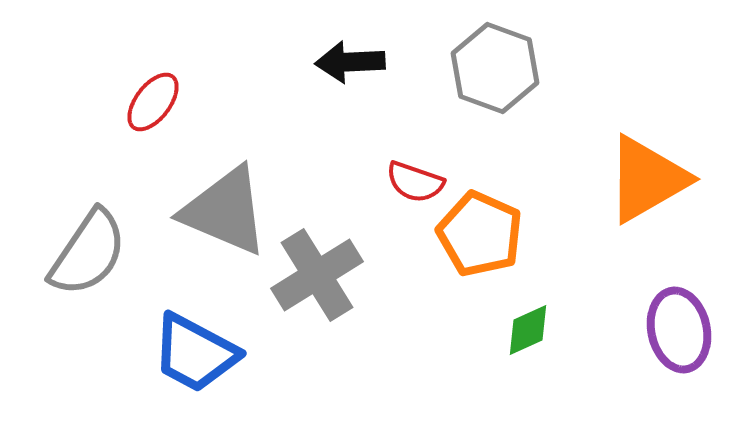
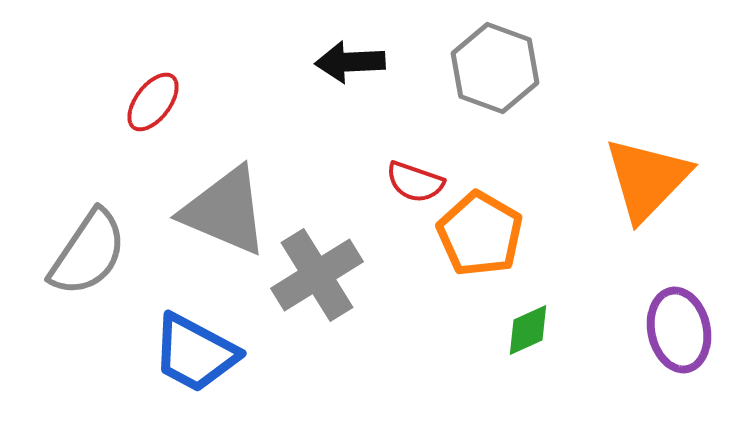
orange triangle: rotated 16 degrees counterclockwise
orange pentagon: rotated 6 degrees clockwise
